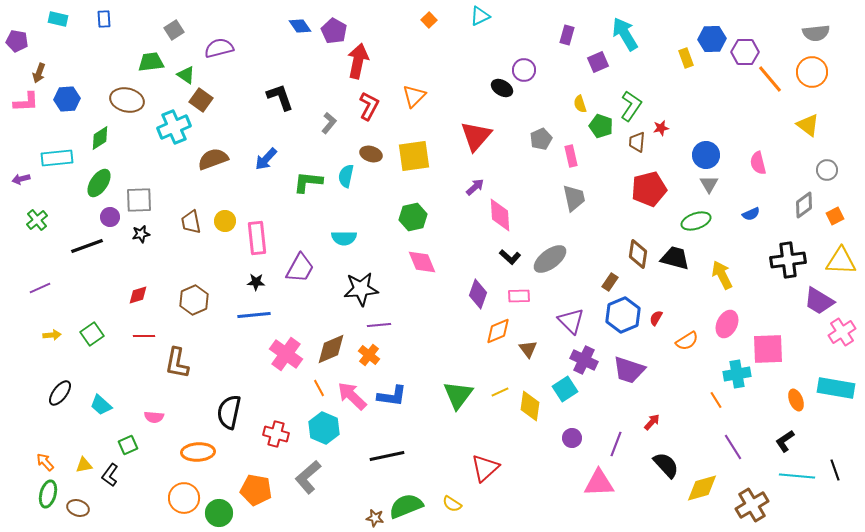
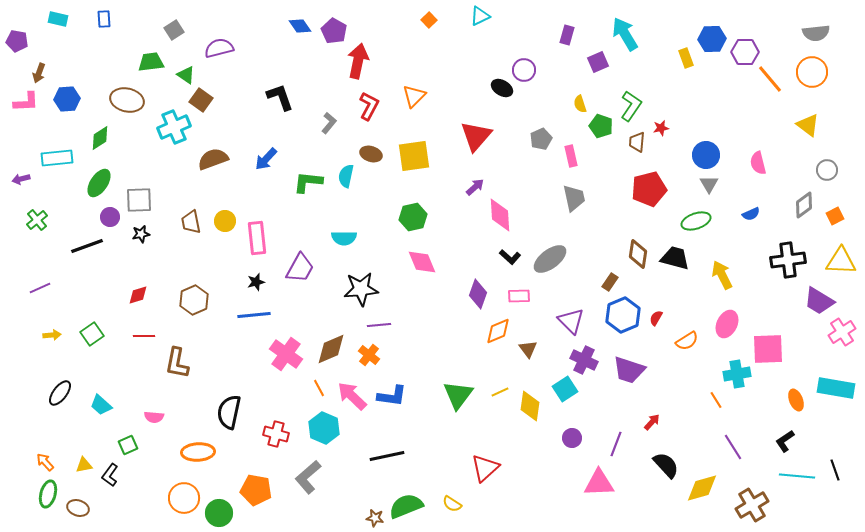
black star at (256, 282): rotated 18 degrees counterclockwise
